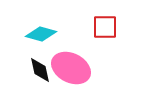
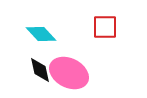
cyan diamond: rotated 32 degrees clockwise
pink ellipse: moved 2 px left, 5 px down
